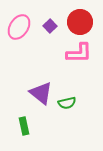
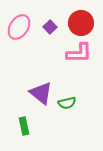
red circle: moved 1 px right, 1 px down
purple square: moved 1 px down
